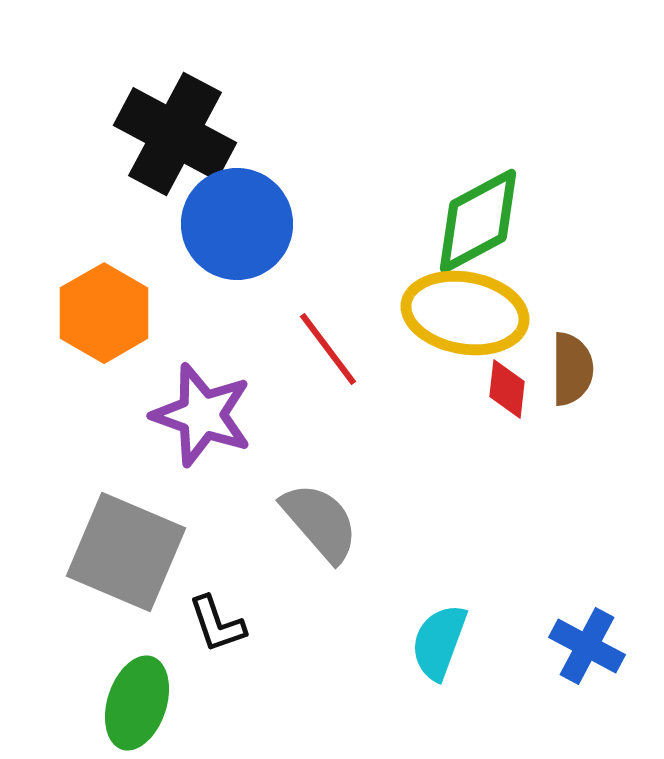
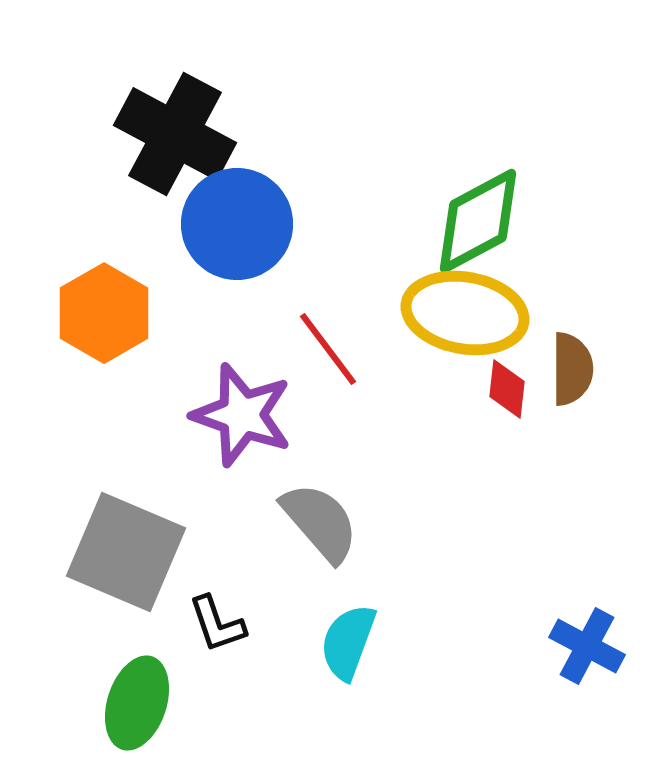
purple star: moved 40 px right
cyan semicircle: moved 91 px left
